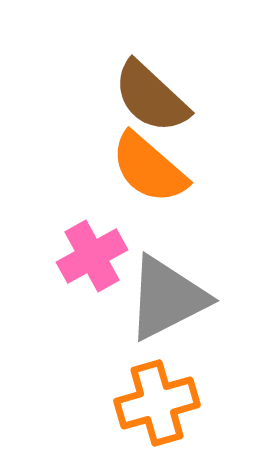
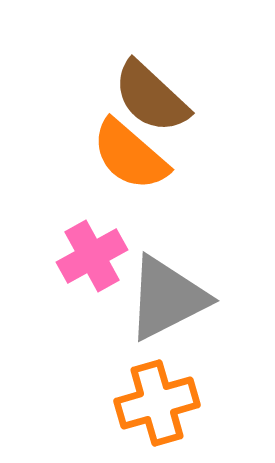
orange semicircle: moved 19 px left, 13 px up
